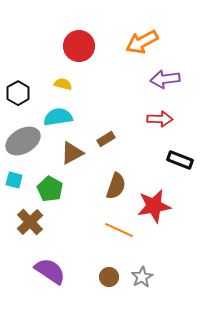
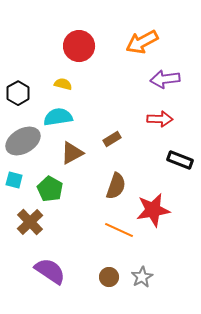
brown rectangle: moved 6 px right
red star: moved 1 px left, 4 px down
